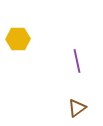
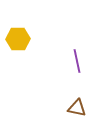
brown triangle: rotated 48 degrees clockwise
